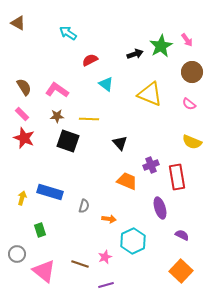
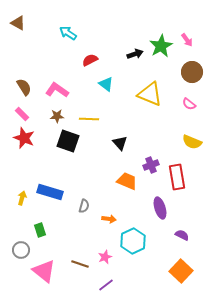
gray circle: moved 4 px right, 4 px up
purple line: rotated 21 degrees counterclockwise
